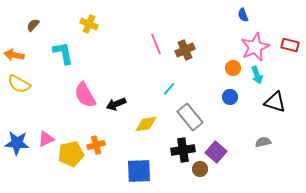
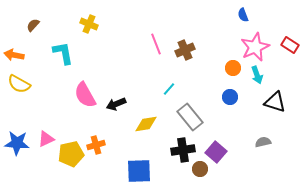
red rectangle: rotated 18 degrees clockwise
